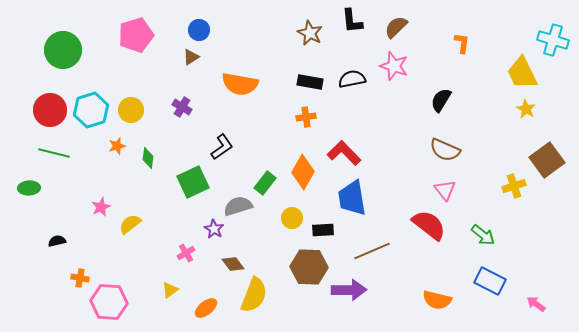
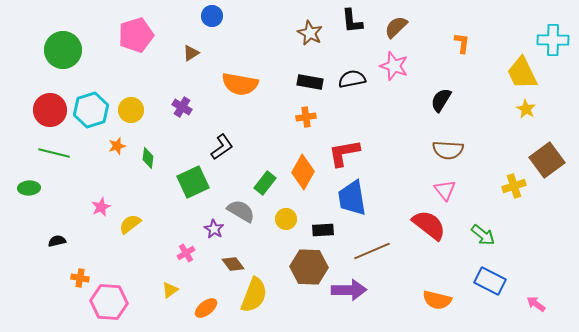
blue circle at (199, 30): moved 13 px right, 14 px up
cyan cross at (553, 40): rotated 16 degrees counterclockwise
brown triangle at (191, 57): moved 4 px up
brown semicircle at (445, 150): moved 3 px right; rotated 20 degrees counterclockwise
red L-shape at (344, 153): rotated 56 degrees counterclockwise
gray semicircle at (238, 206): moved 3 px right, 5 px down; rotated 48 degrees clockwise
yellow circle at (292, 218): moved 6 px left, 1 px down
